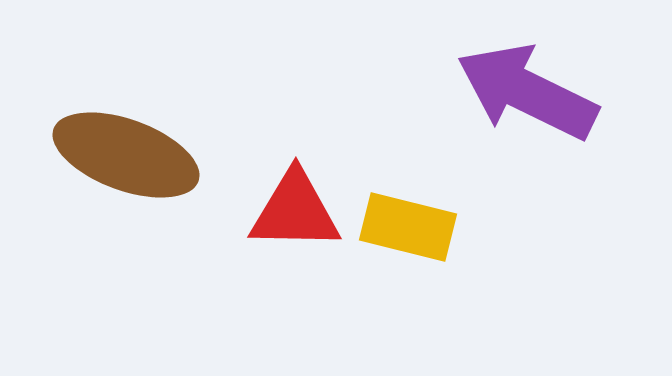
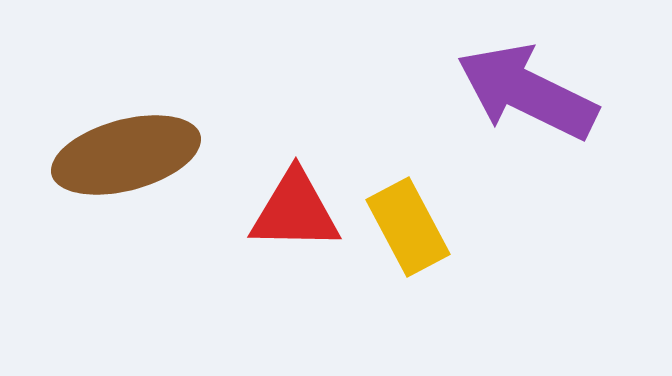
brown ellipse: rotated 35 degrees counterclockwise
yellow rectangle: rotated 48 degrees clockwise
